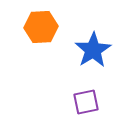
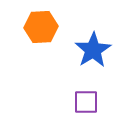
purple square: rotated 12 degrees clockwise
